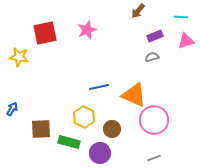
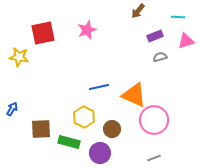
cyan line: moved 3 px left
red square: moved 2 px left
gray semicircle: moved 8 px right
